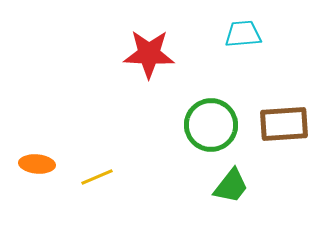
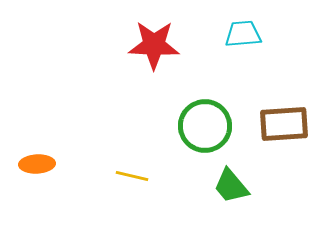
red star: moved 5 px right, 9 px up
green circle: moved 6 px left, 1 px down
orange ellipse: rotated 8 degrees counterclockwise
yellow line: moved 35 px right, 1 px up; rotated 36 degrees clockwise
green trapezoid: rotated 102 degrees clockwise
